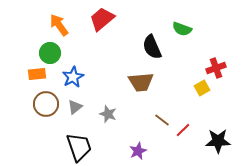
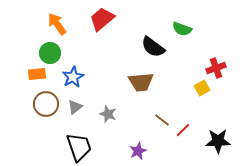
orange arrow: moved 2 px left, 1 px up
black semicircle: moved 1 px right; rotated 30 degrees counterclockwise
